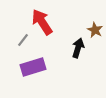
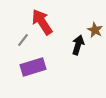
black arrow: moved 3 px up
